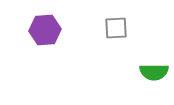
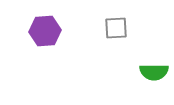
purple hexagon: moved 1 px down
